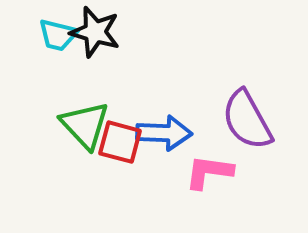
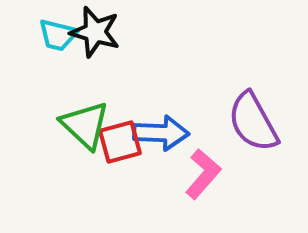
purple semicircle: moved 6 px right, 2 px down
green triangle: rotated 4 degrees counterclockwise
blue arrow: moved 3 px left
red square: rotated 30 degrees counterclockwise
pink L-shape: moved 6 px left, 2 px down; rotated 123 degrees clockwise
